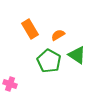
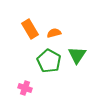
orange semicircle: moved 4 px left, 2 px up; rotated 16 degrees clockwise
green triangle: rotated 30 degrees clockwise
pink cross: moved 15 px right, 4 px down
